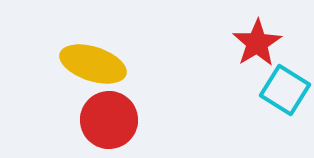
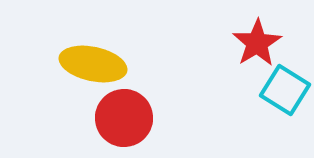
yellow ellipse: rotated 6 degrees counterclockwise
red circle: moved 15 px right, 2 px up
